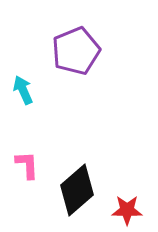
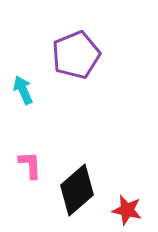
purple pentagon: moved 4 px down
pink L-shape: moved 3 px right
red star: rotated 12 degrees clockwise
